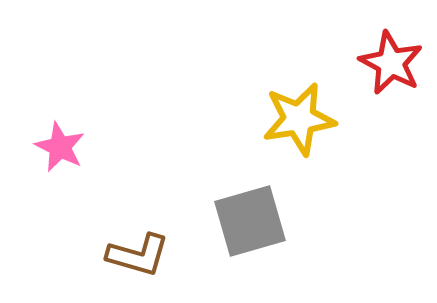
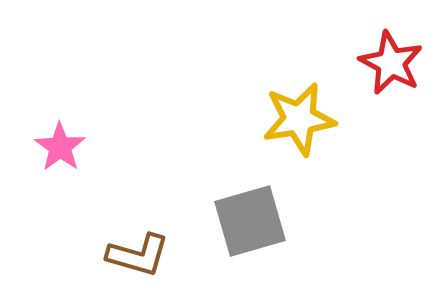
pink star: rotated 9 degrees clockwise
